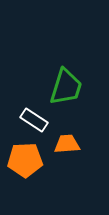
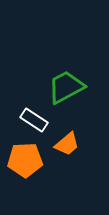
green trapezoid: rotated 135 degrees counterclockwise
orange trapezoid: rotated 144 degrees clockwise
